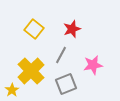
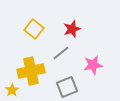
gray line: moved 2 px up; rotated 24 degrees clockwise
yellow cross: rotated 32 degrees clockwise
gray square: moved 1 px right, 3 px down
